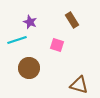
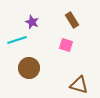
purple star: moved 2 px right
pink square: moved 9 px right
